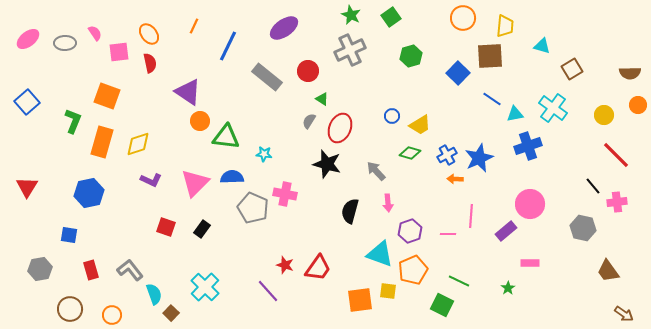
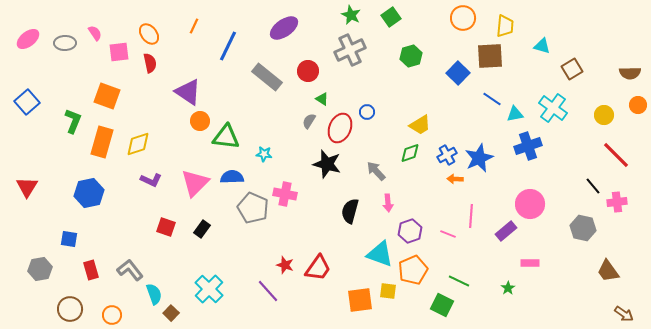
blue circle at (392, 116): moved 25 px left, 4 px up
green diamond at (410, 153): rotated 35 degrees counterclockwise
pink line at (448, 234): rotated 21 degrees clockwise
blue square at (69, 235): moved 4 px down
cyan cross at (205, 287): moved 4 px right, 2 px down
